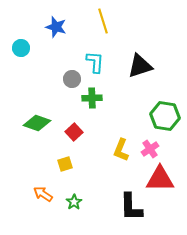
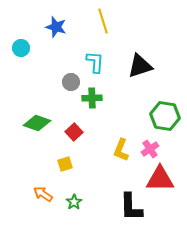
gray circle: moved 1 px left, 3 px down
